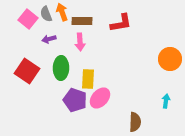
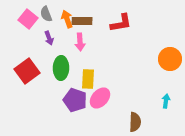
orange arrow: moved 5 px right, 7 px down
purple arrow: moved 1 px up; rotated 96 degrees counterclockwise
red square: rotated 20 degrees clockwise
